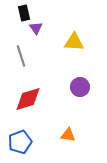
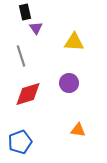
black rectangle: moved 1 px right, 1 px up
purple circle: moved 11 px left, 4 px up
red diamond: moved 5 px up
orange triangle: moved 10 px right, 5 px up
